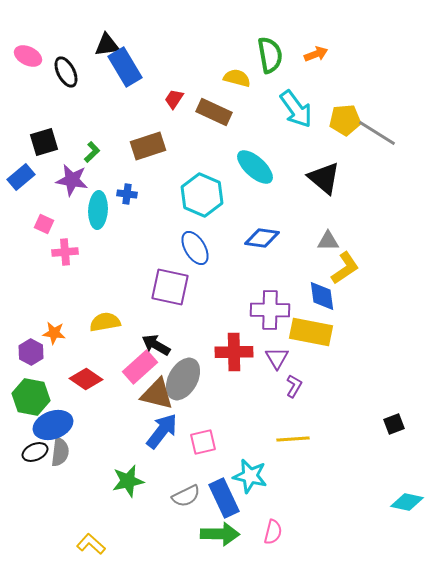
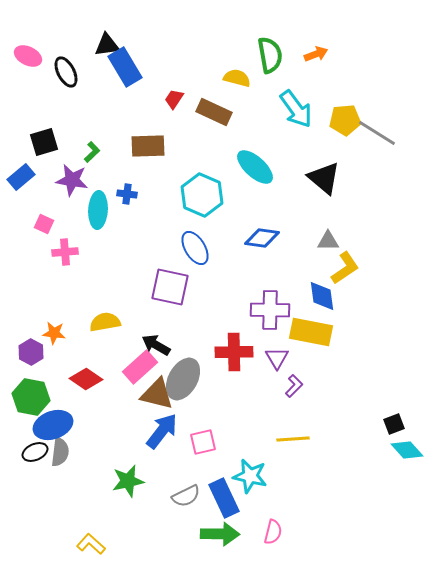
brown rectangle at (148, 146): rotated 16 degrees clockwise
purple L-shape at (294, 386): rotated 15 degrees clockwise
cyan diamond at (407, 502): moved 52 px up; rotated 36 degrees clockwise
